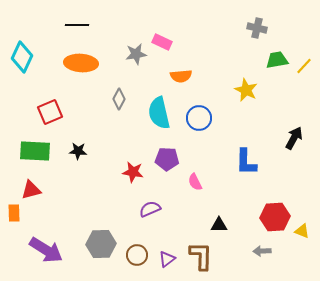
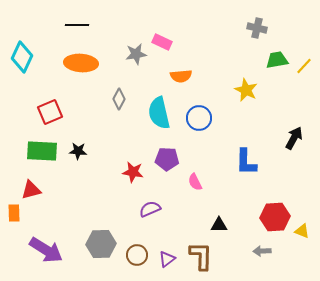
green rectangle: moved 7 px right
